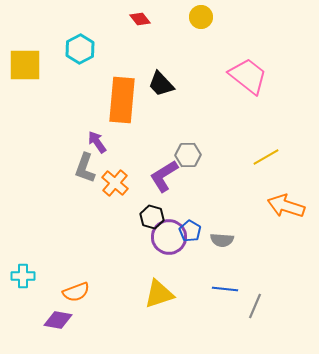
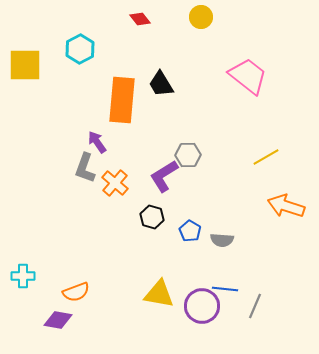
black trapezoid: rotated 12 degrees clockwise
purple circle: moved 33 px right, 69 px down
yellow triangle: rotated 28 degrees clockwise
